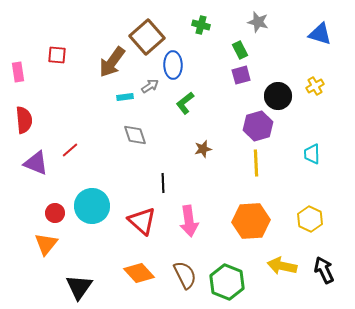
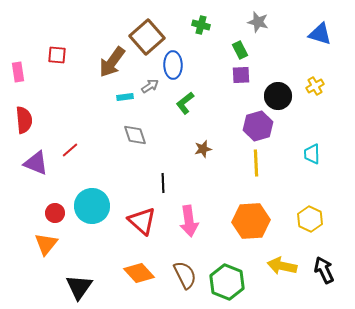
purple square: rotated 12 degrees clockwise
